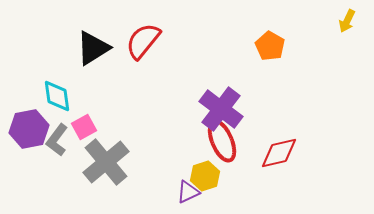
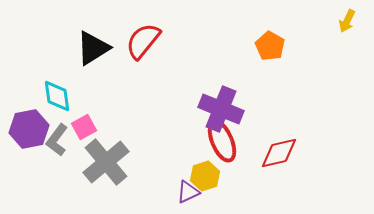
purple cross: rotated 15 degrees counterclockwise
